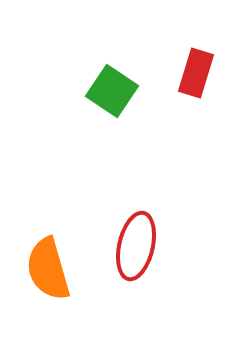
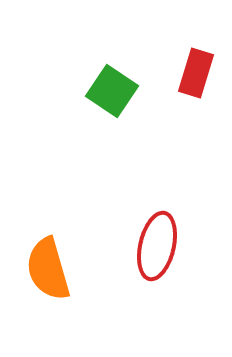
red ellipse: moved 21 px right
